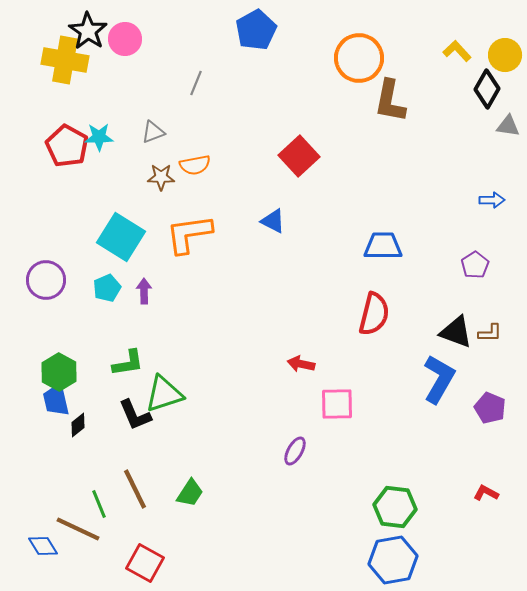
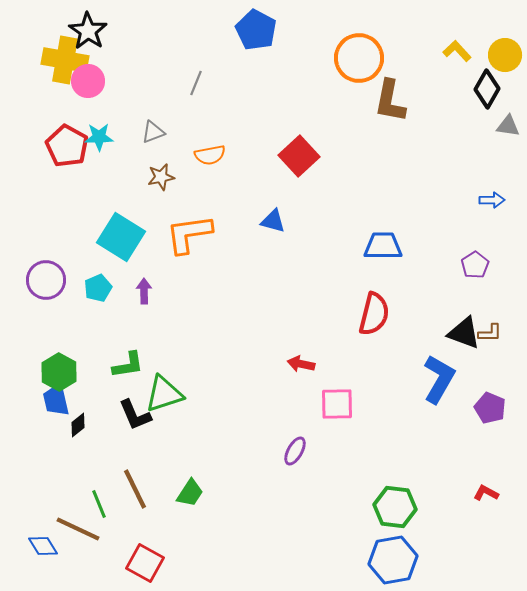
blue pentagon at (256, 30): rotated 15 degrees counterclockwise
pink circle at (125, 39): moved 37 px left, 42 px down
orange semicircle at (195, 165): moved 15 px right, 10 px up
brown star at (161, 177): rotated 12 degrees counterclockwise
blue triangle at (273, 221): rotated 12 degrees counterclockwise
cyan pentagon at (107, 288): moved 9 px left
black triangle at (456, 332): moved 8 px right, 1 px down
green L-shape at (128, 363): moved 2 px down
